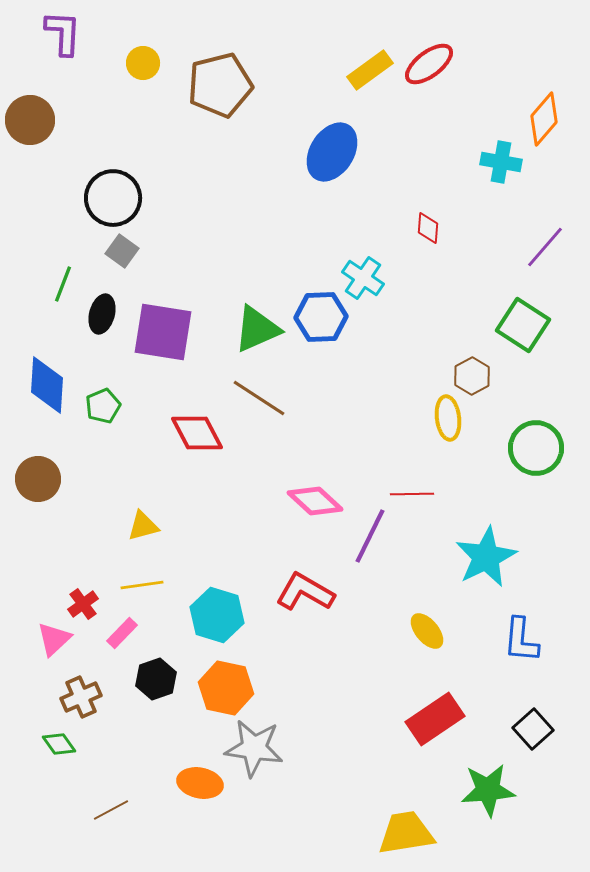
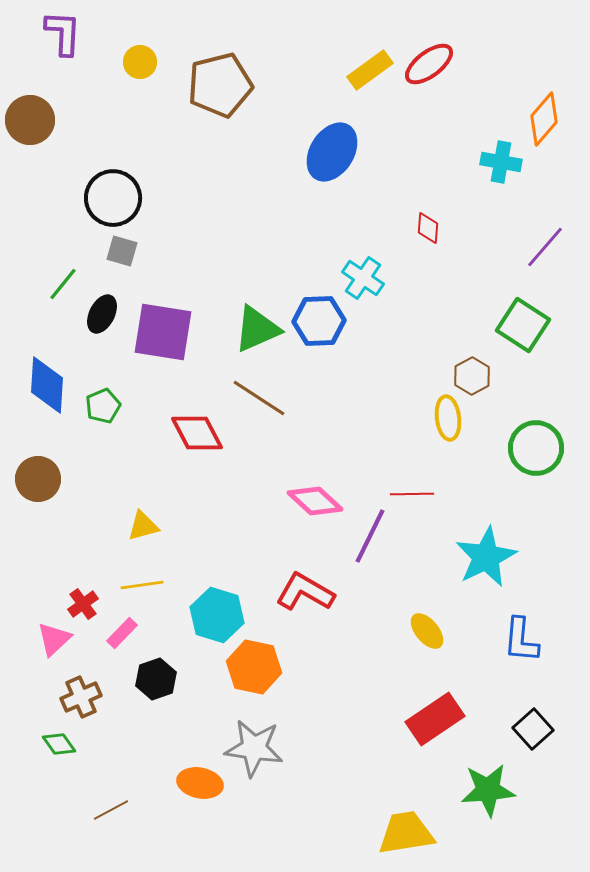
yellow circle at (143, 63): moved 3 px left, 1 px up
gray square at (122, 251): rotated 20 degrees counterclockwise
green line at (63, 284): rotated 18 degrees clockwise
black ellipse at (102, 314): rotated 12 degrees clockwise
blue hexagon at (321, 317): moved 2 px left, 4 px down
orange hexagon at (226, 688): moved 28 px right, 21 px up
